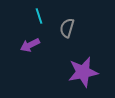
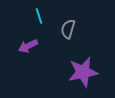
gray semicircle: moved 1 px right, 1 px down
purple arrow: moved 2 px left, 1 px down
